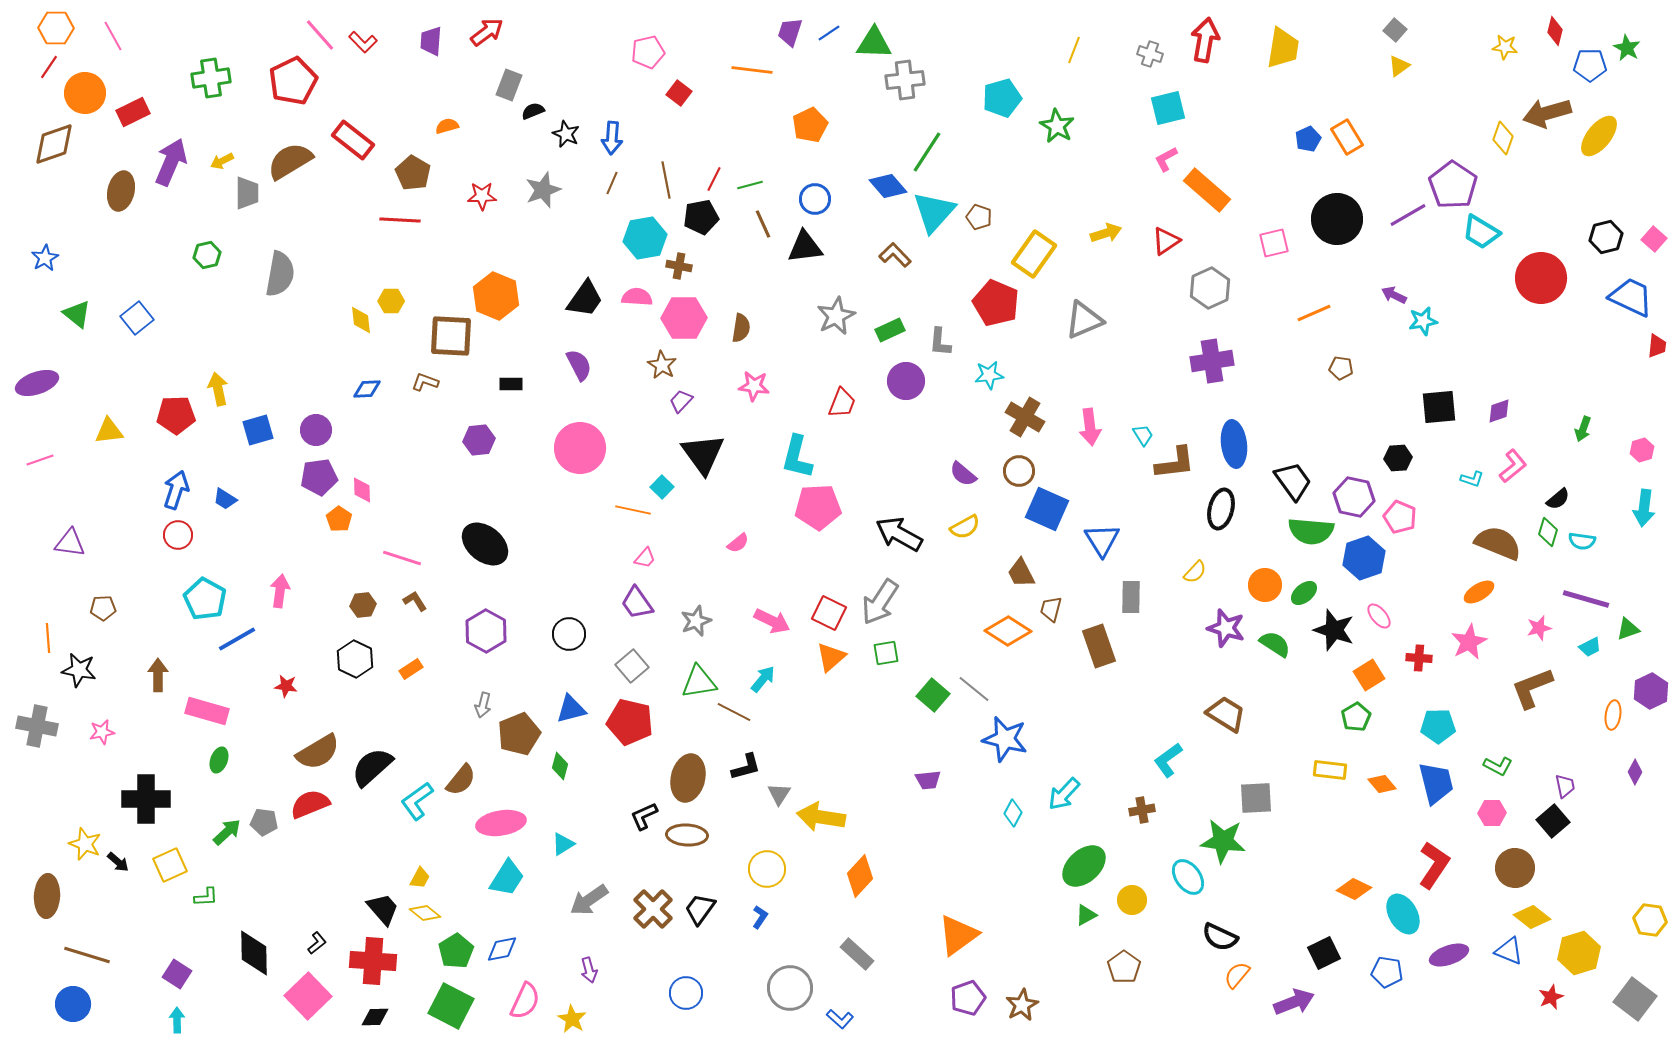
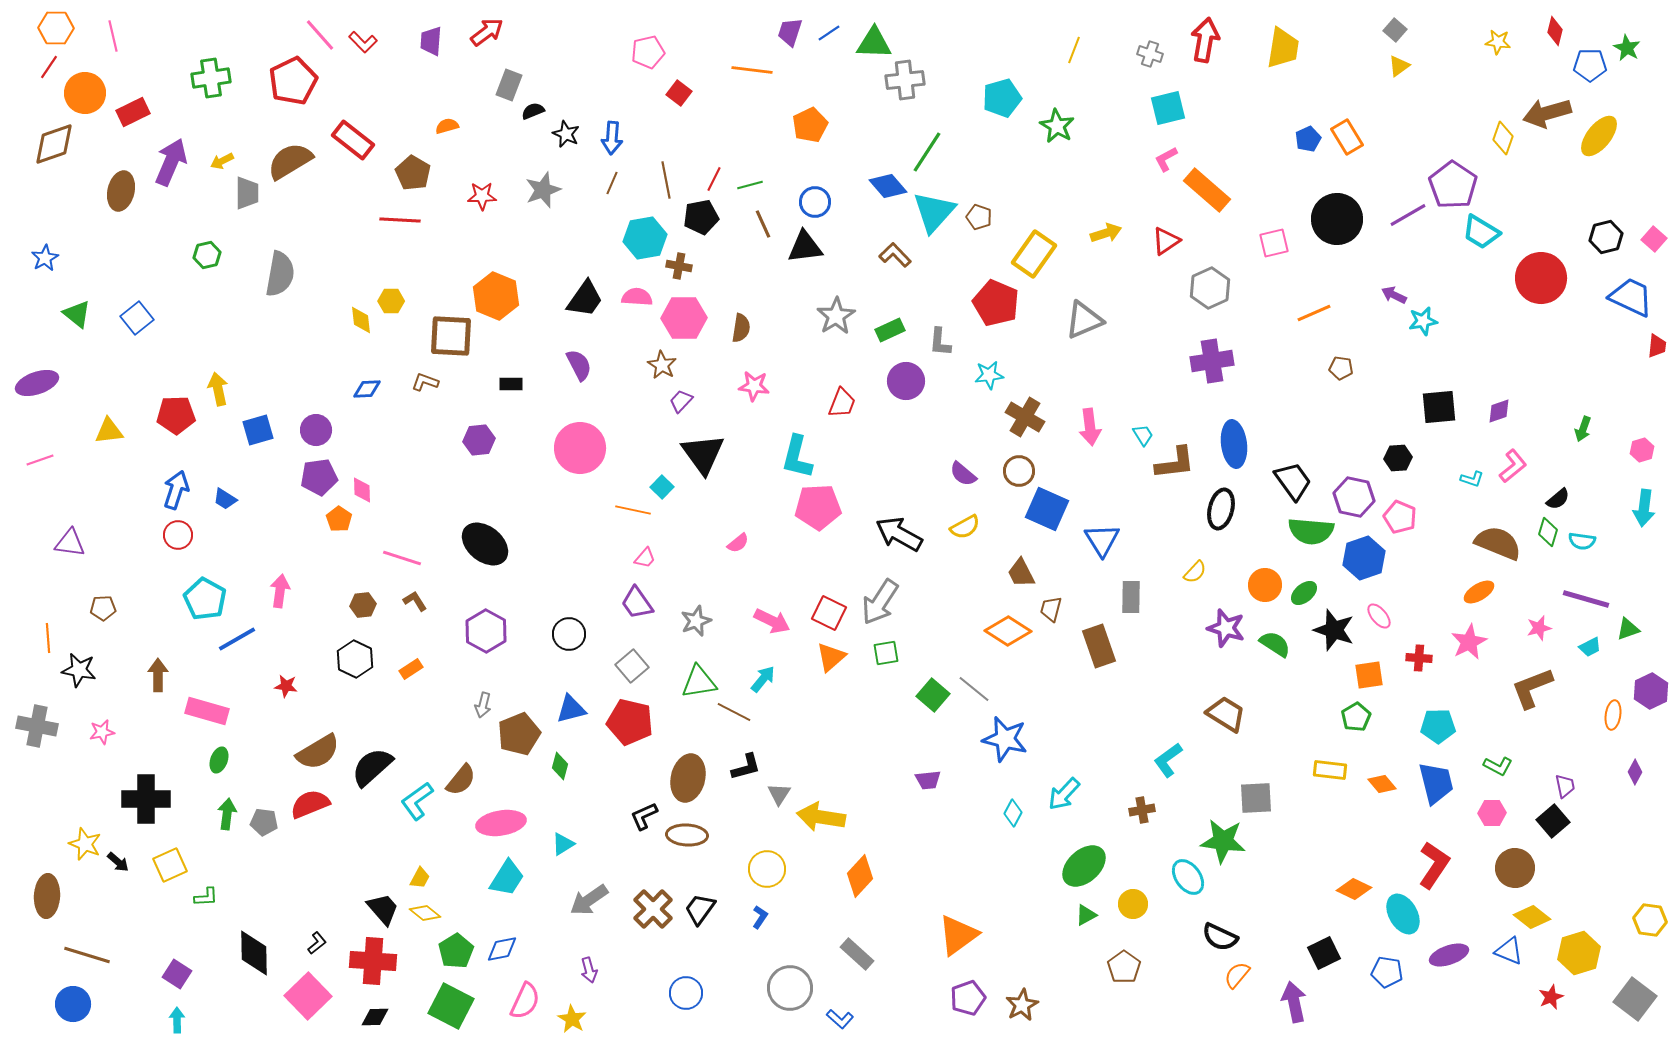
pink line at (113, 36): rotated 16 degrees clockwise
yellow star at (1505, 47): moved 7 px left, 5 px up
blue circle at (815, 199): moved 3 px down
gray star at (836, 316): rotated 6 degrees counterclockwise
orange square at (1369, 675): rotated 24 degrees clockwise
green arrow at (227, 832): moved 18 px up; rotated 40 degrees counterclockwise
yellow circle at (1132, 900): moved 1 px right, 4 px down
purple arrow at (1294, 1002): rotated 81 degrees counterclockwise
